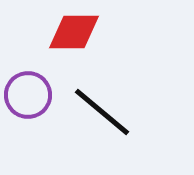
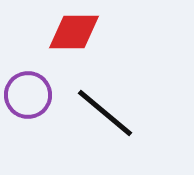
black line: moved 3 px right, 1 px down
